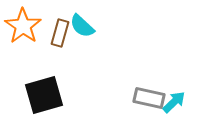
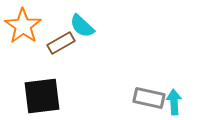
brown rectangle: moved 1 px right, 10 px down; rotated 44 degrees clockwise
black square: moved 2 px left, 1 px down; rotated 9 degrees clockwise
cyan arrow: rotated 50 degrees counterclockwise
